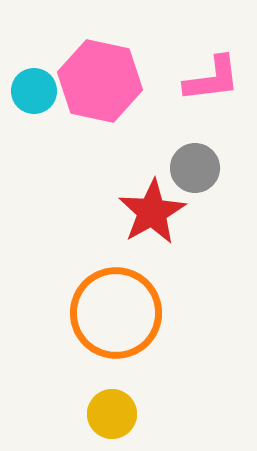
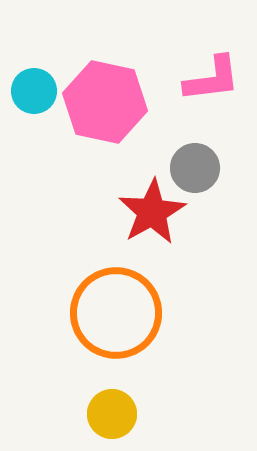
pink hexagon: moved 5 px right, 21 px down
